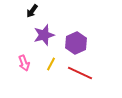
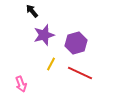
black arrow: rotated 104 degrees clockwise
purple hexagon: rotated 10 degrees clockwise
pink arrow: moved 3 px left, 21 px down
